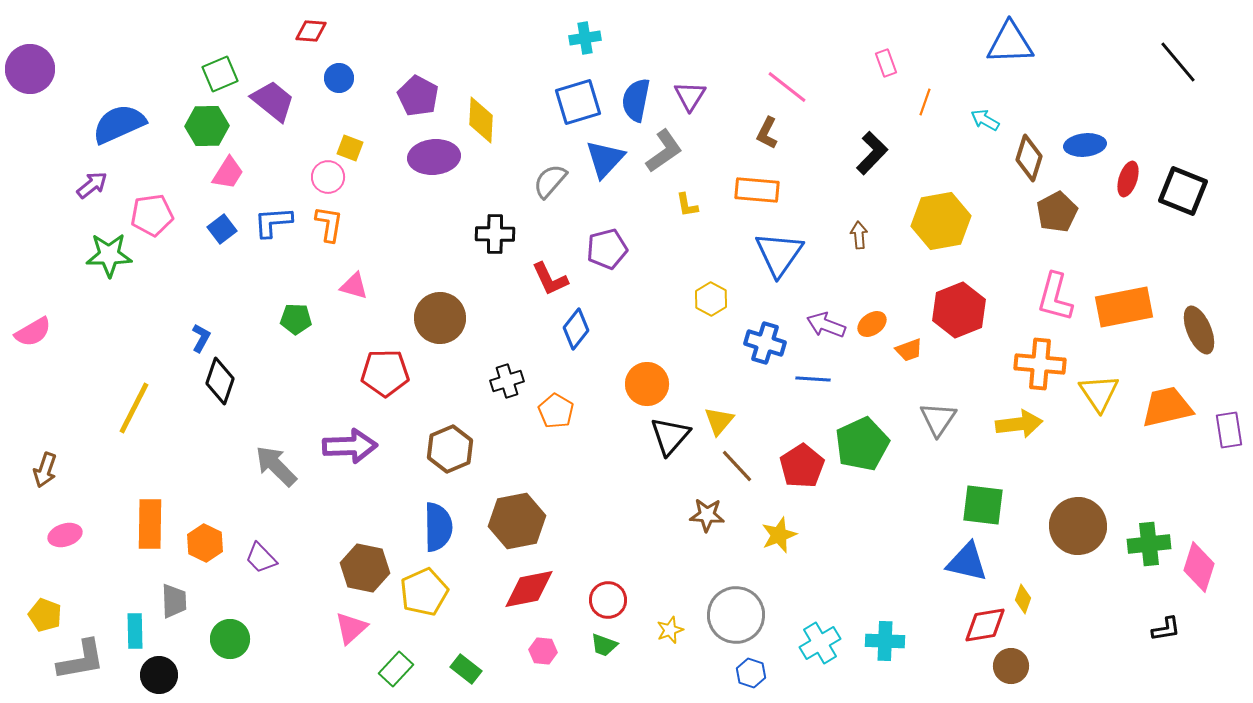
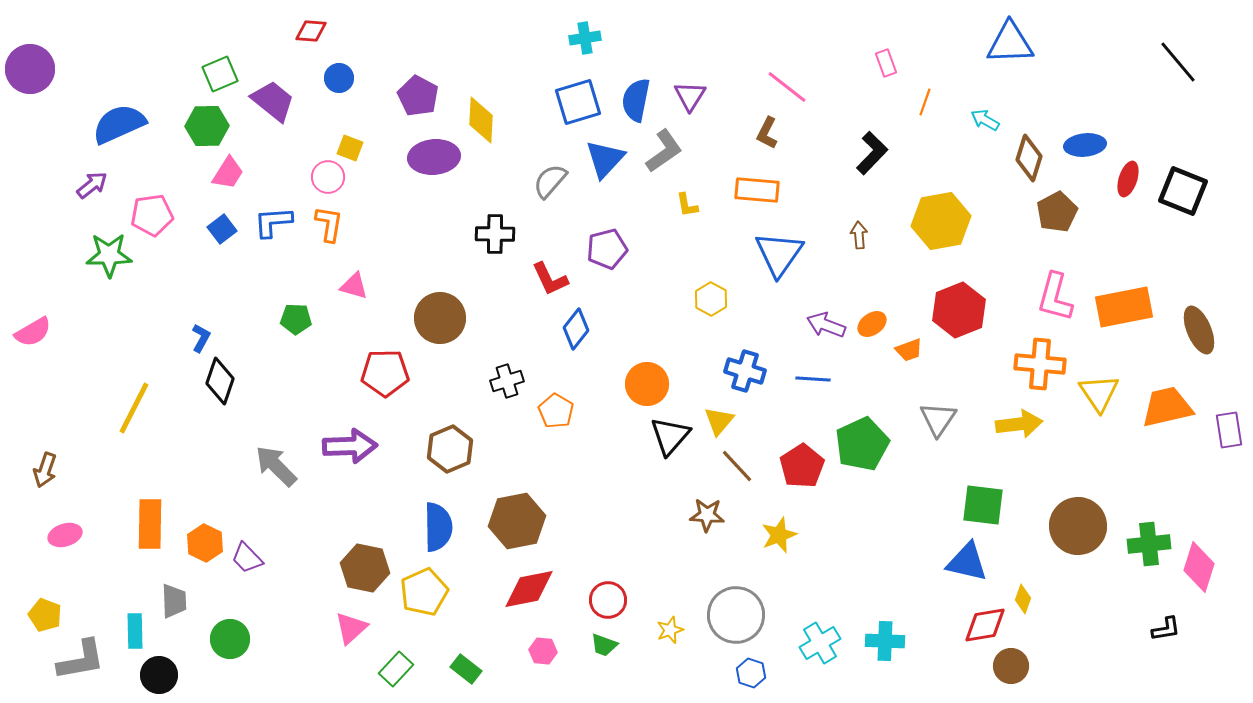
blue cross at (765, 343): moved 20 px left, 28 px down
purple trapezoid at (261, 558): moved 14 px left
